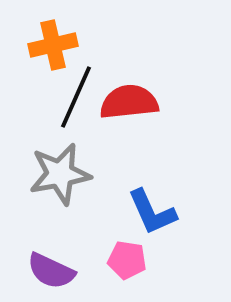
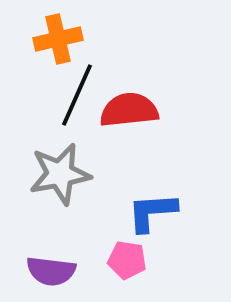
orange cross: moved 5 px right, 6 px up
black line: moved 1 px right, 2 px up
red semicircle: moved 8 px down
blue L-shape: rotated 110 degrees clockwise
purple semicircle: rotated 18 degrees counterclockwise
